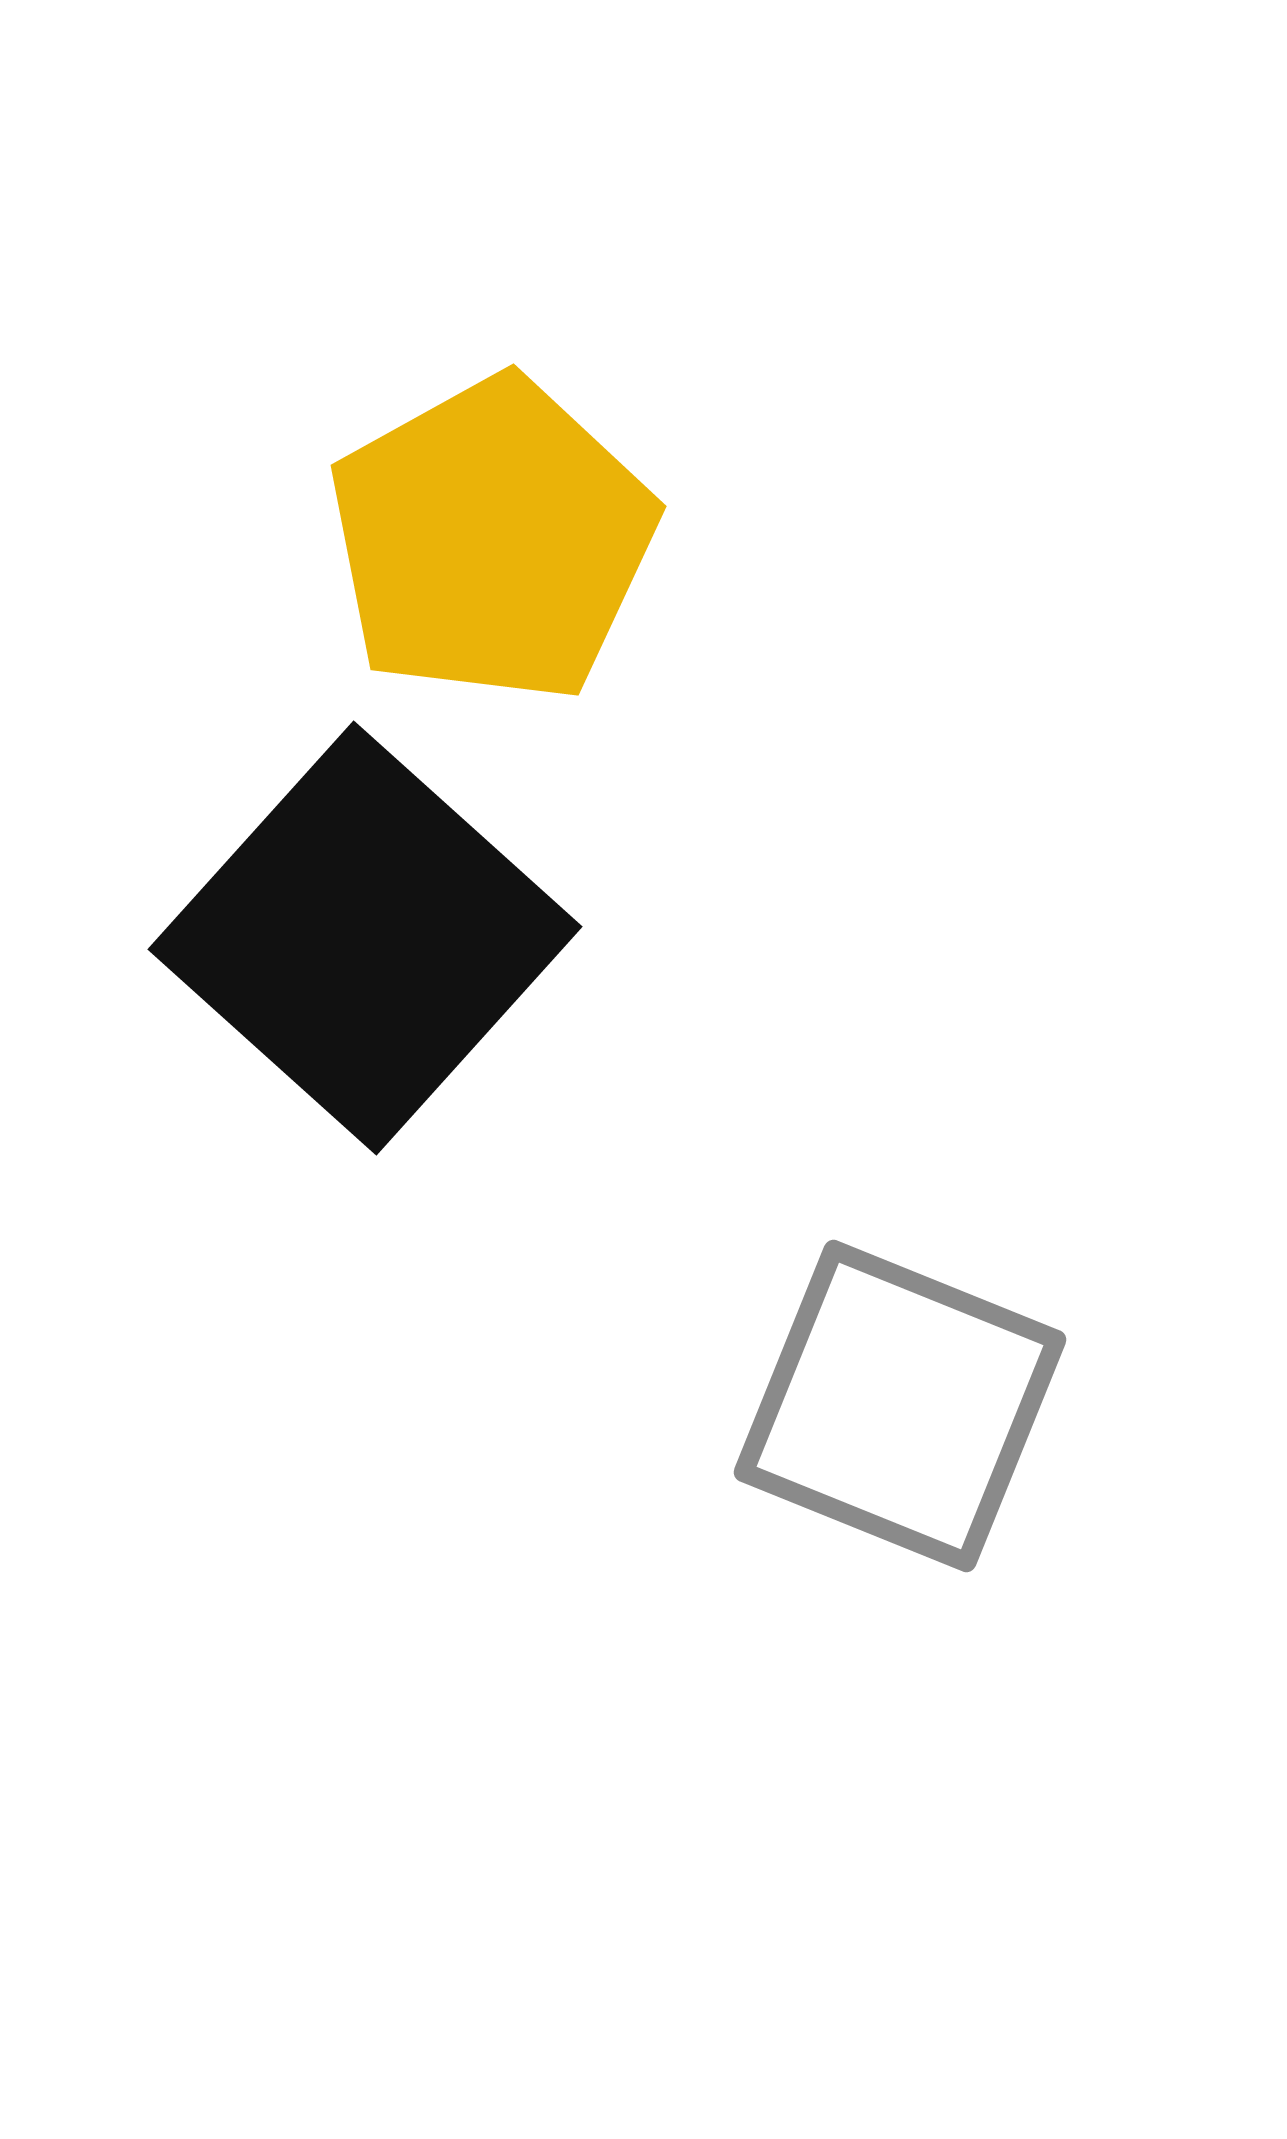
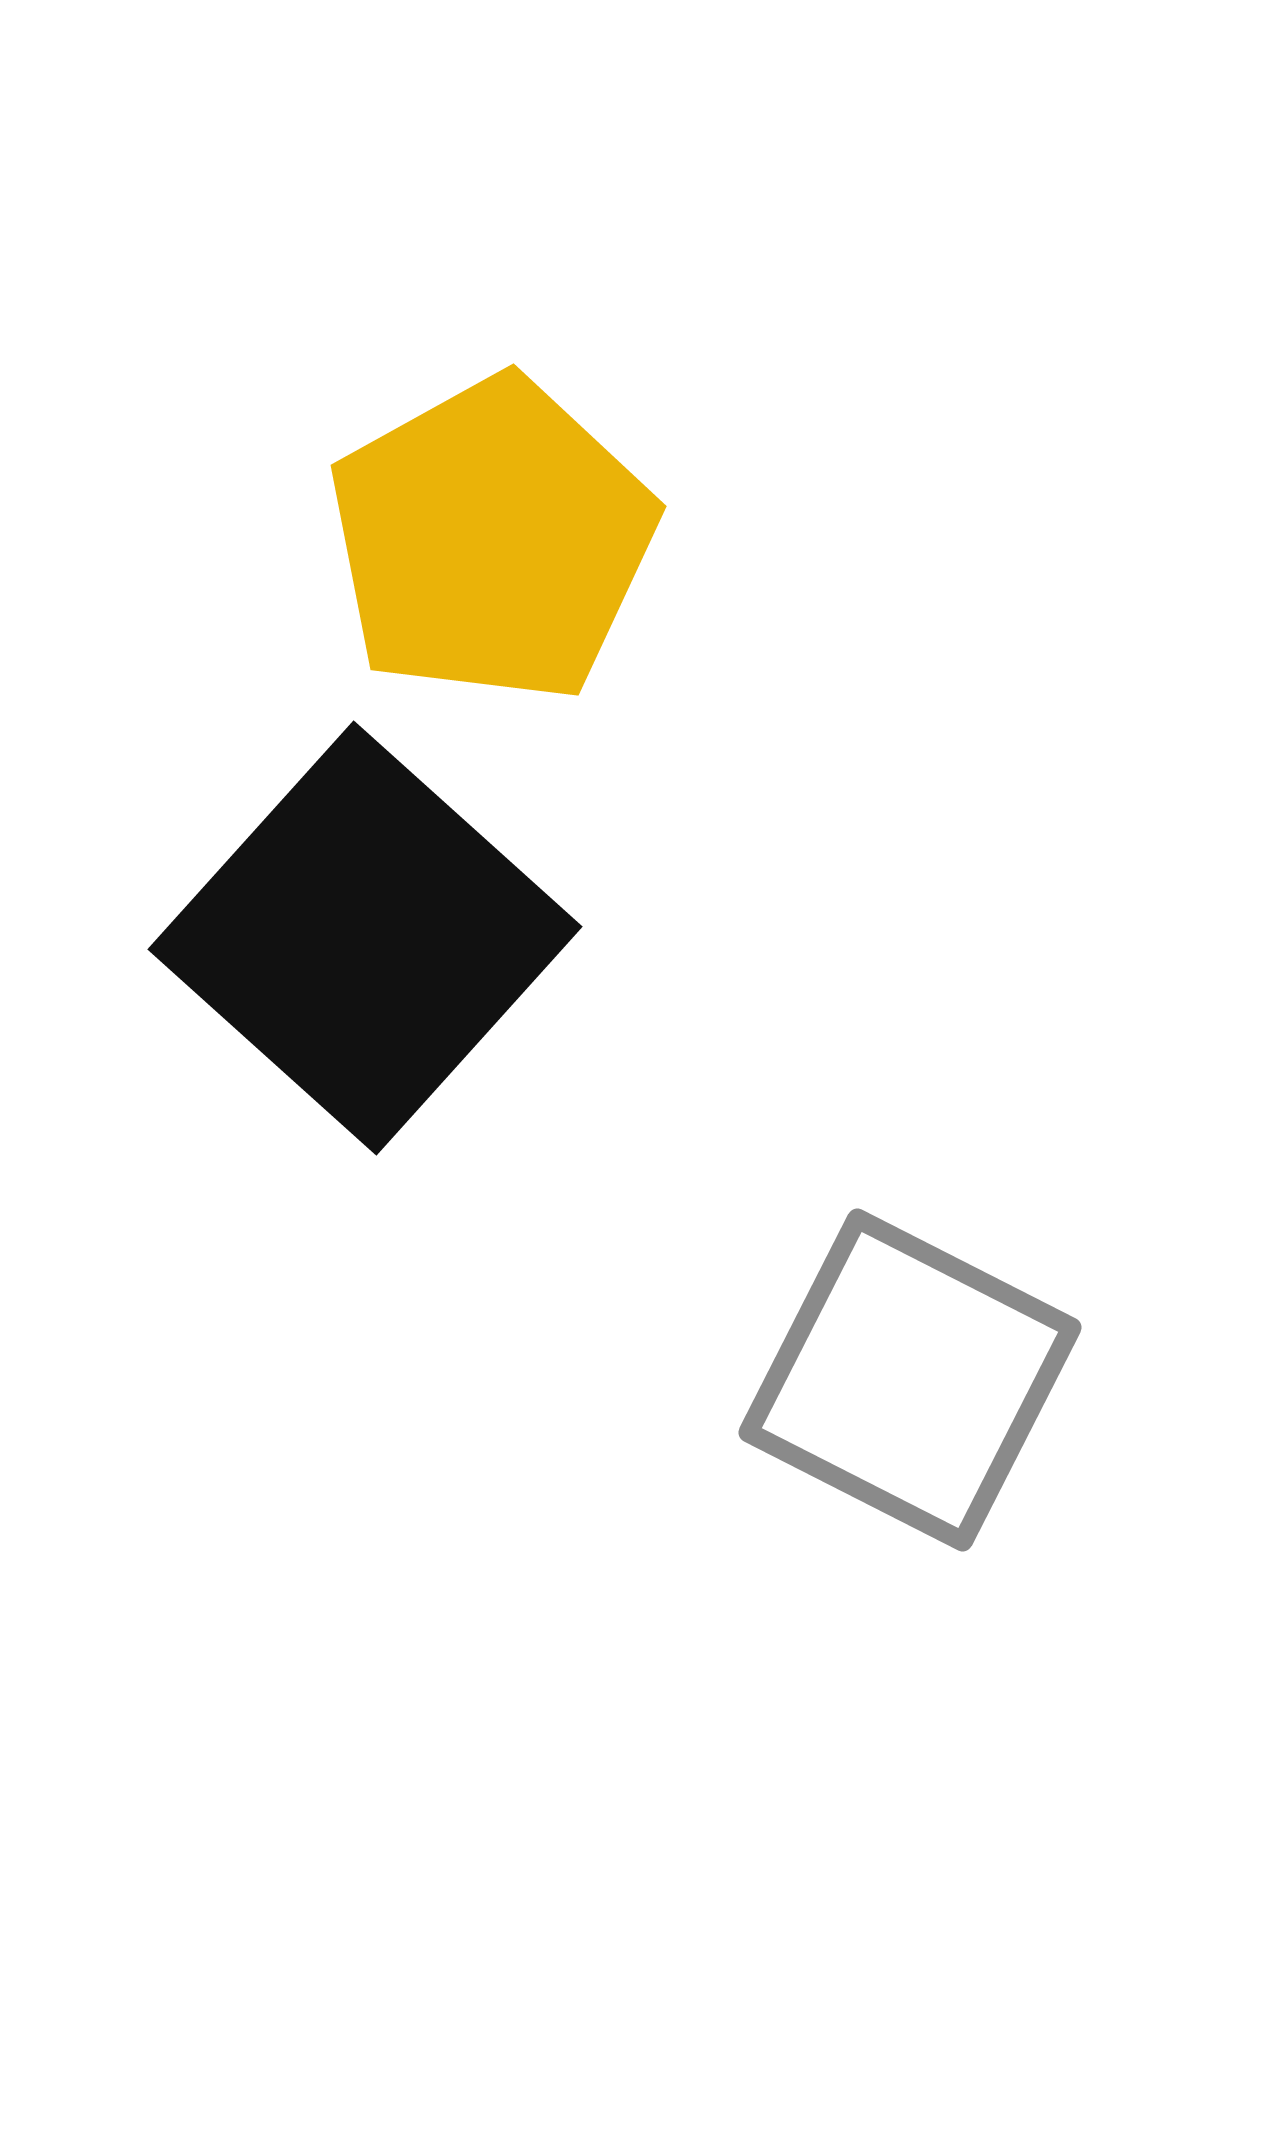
gray square: moved 10 px right, 26 px up; rotated 5 degrees clockwise
